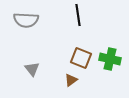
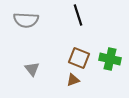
black line: rotated 10 degrees counterclockwise
brown square: moved 2 px left
brown triangle: moved 2 px right; rotated 16 degrees clockwise
